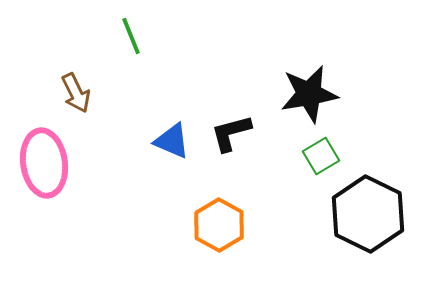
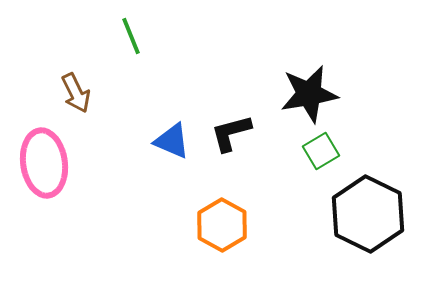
green square: moved 5 px up
orange hexagon: moved 3 px right
